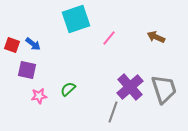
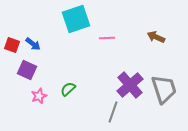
pink line: moved 2 px left; rotated 49 degrees clockwise
purple square: rotated 12 degrees clockwise
purple cross: moved 2 px up
pink star: rotated 14 degrees counterclockwise
